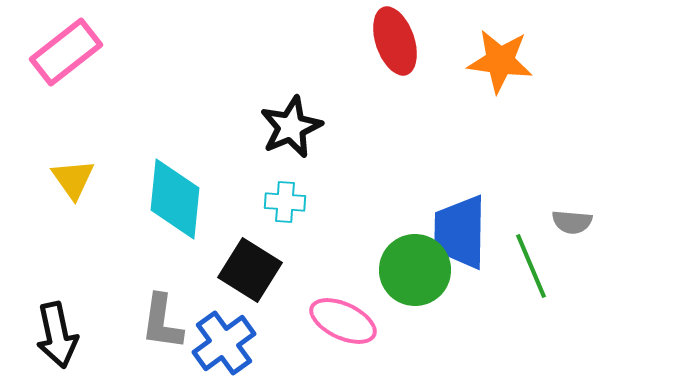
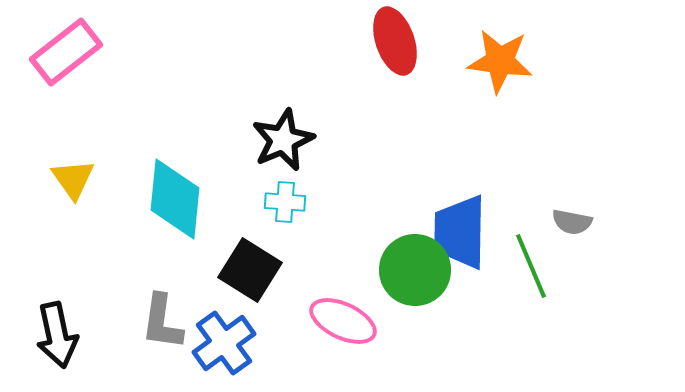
black star: moved 8 px left, 13 px down
gray semicircle: rotated 6 degrees clockwise
